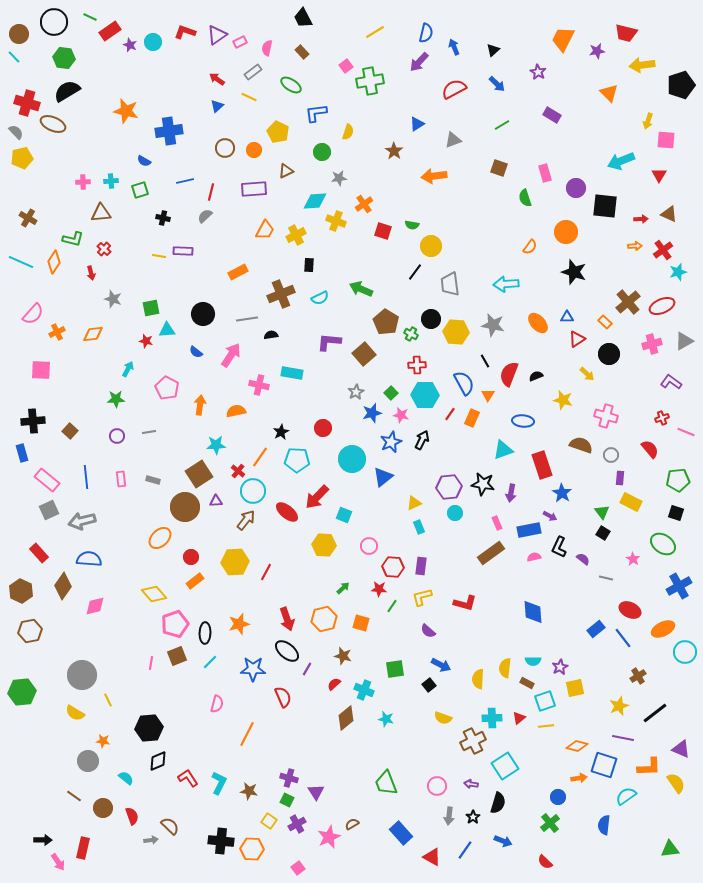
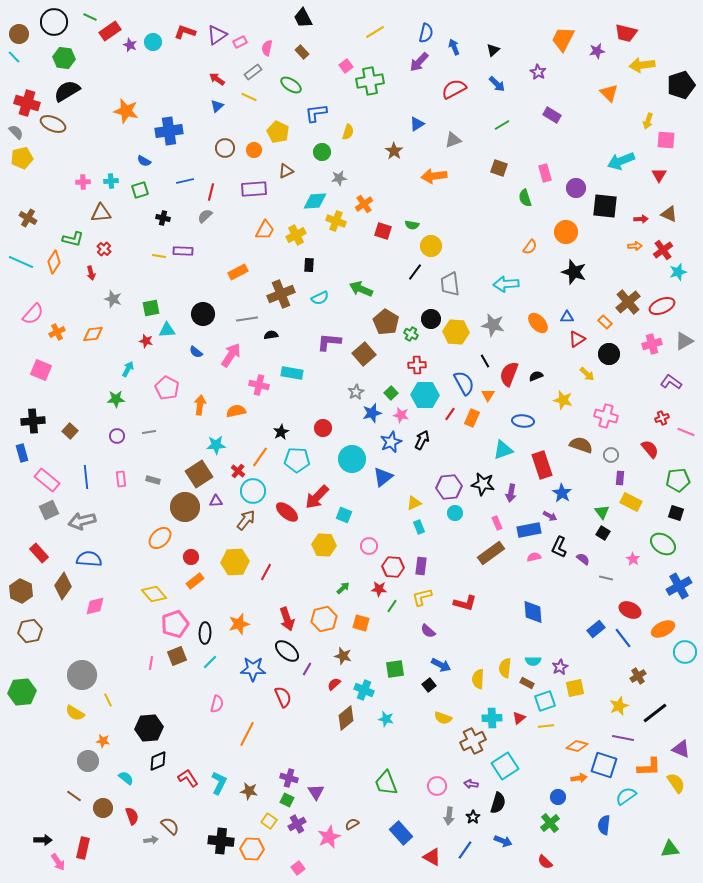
pink square at (41, 370): rotated 20 degrees clockwise
